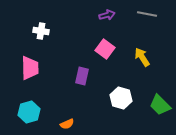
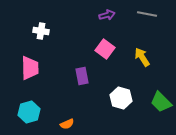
purple rectangle: rotated 24 degrees counterclockwise
green trapezoid: moved 1 px right, 3 px up
